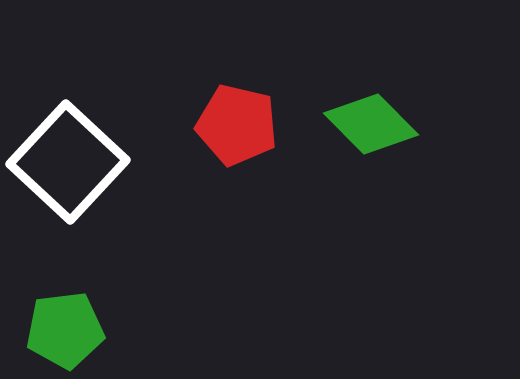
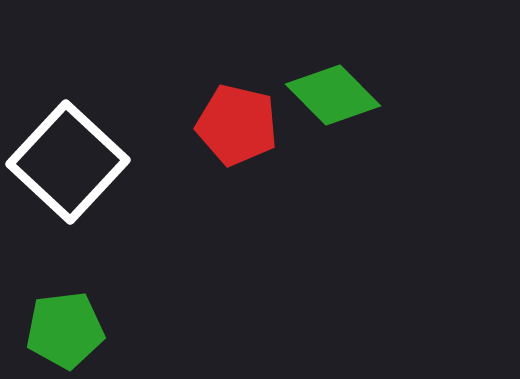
green diamond: moved 38 px left, 29 px up
